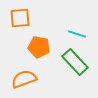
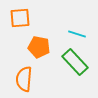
orange semicircle: rotated 65 degrees counterclockwise
